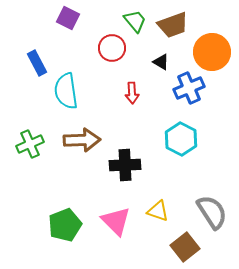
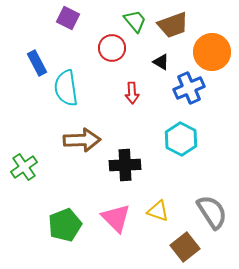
cyan semicircle: moved 3 px up
green cross: moved 6 px left, 23 px down; rotated 12 degrees counterclockwise
pink triangle: moved 3 px up
